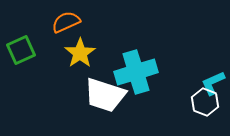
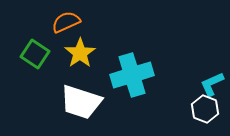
green square: moved 14 px right, 4 px down; rotated 32 degrees counterclockwise
cyan cross: moved 4 px left, 3 px down
cyan L-shape: moved 1 px left, 1 px down
white trapezoid: moved 24 px left, 7 px down
white hexagon: moved 7 px down
